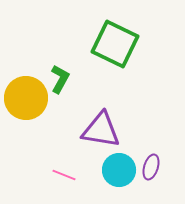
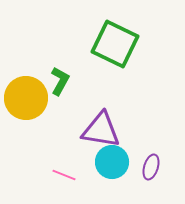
green L-shape: moved 2 px down
cyan circle: moved 7 px left, 8 px up
